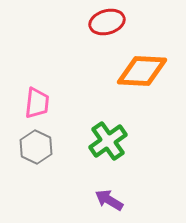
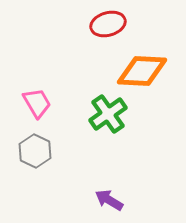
red ellipse: moved 1 px right, 2 px down
pink trapezoid: rotated 36 degrees counterclockwise
green cross: moved 27 px up
gray hexagon: moved 1 px left, 4 px down
